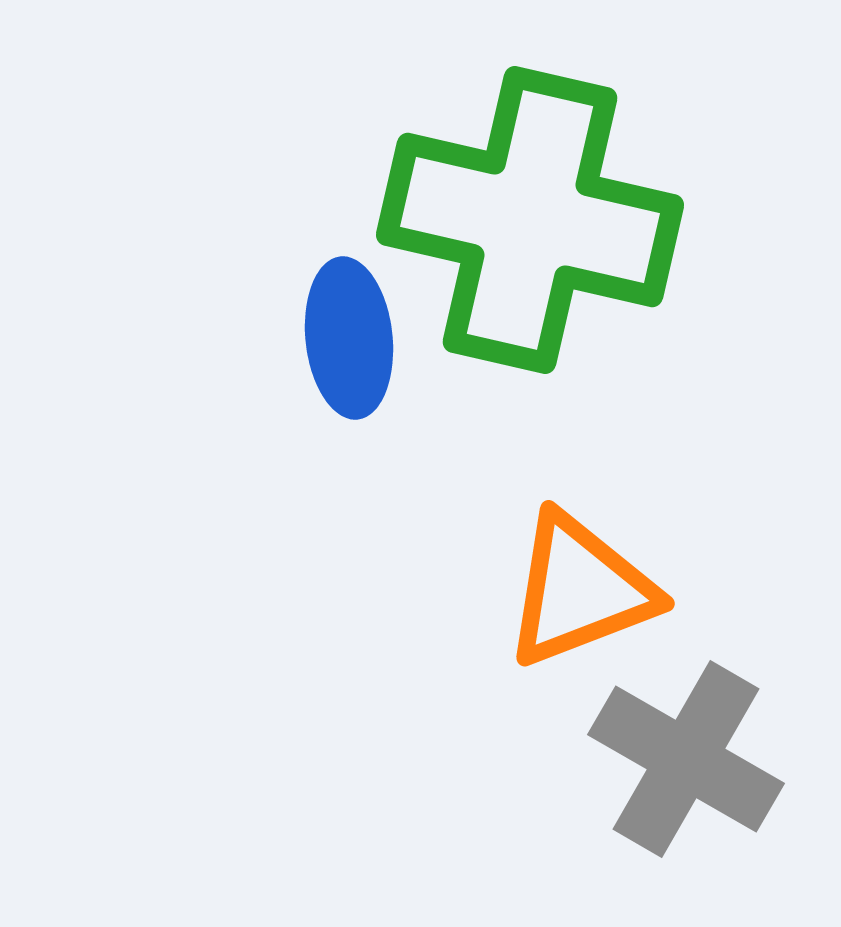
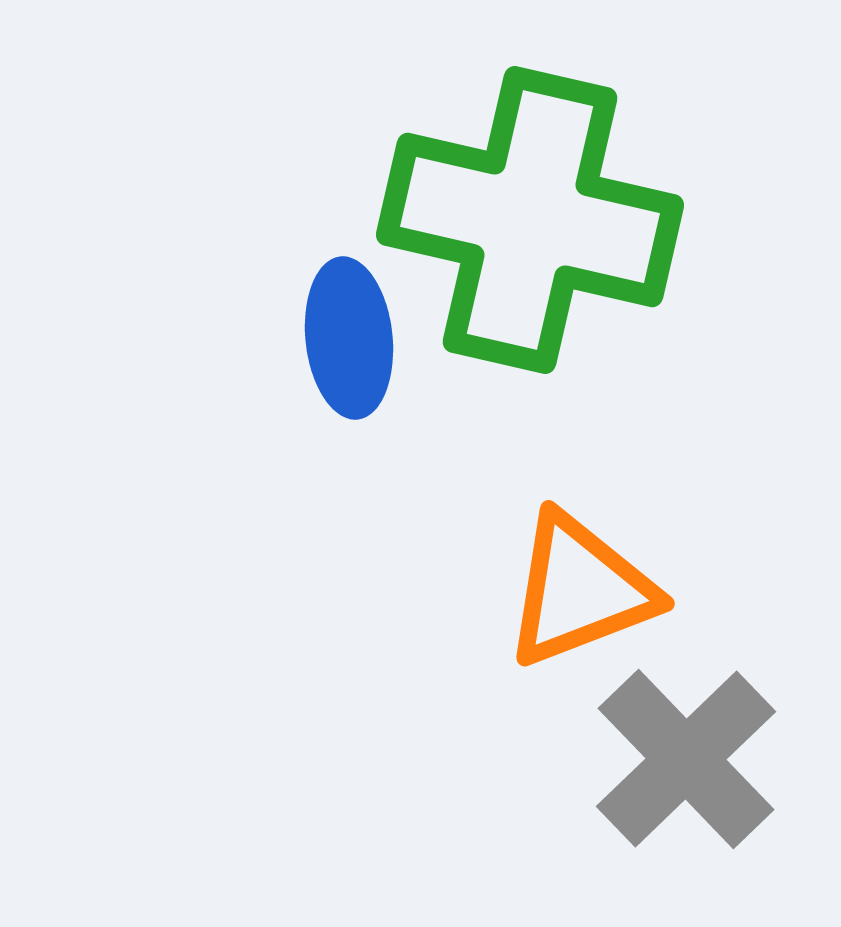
gray cross: rotated 16 degrees clockwise
